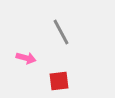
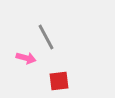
gray line: moved 15 px left, 5 px down
